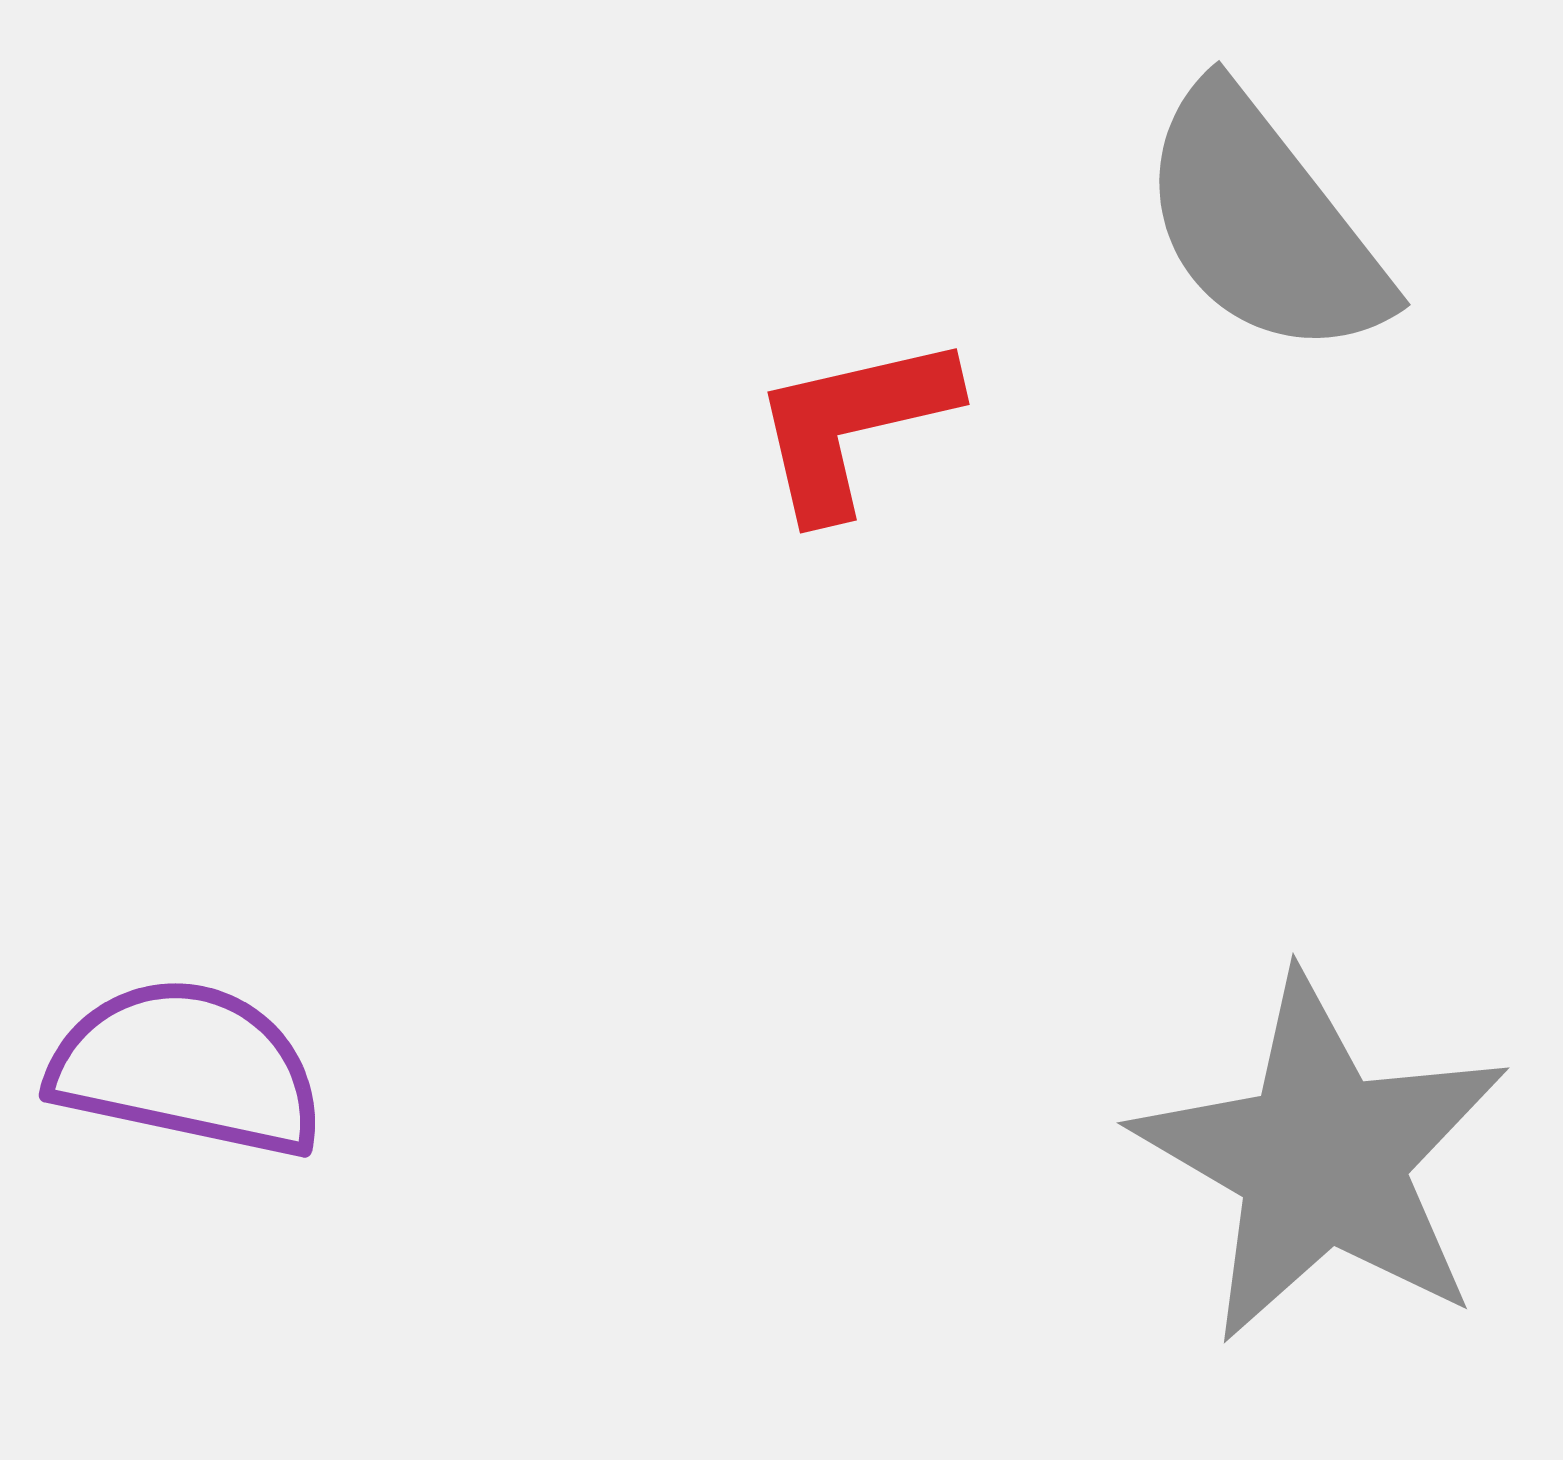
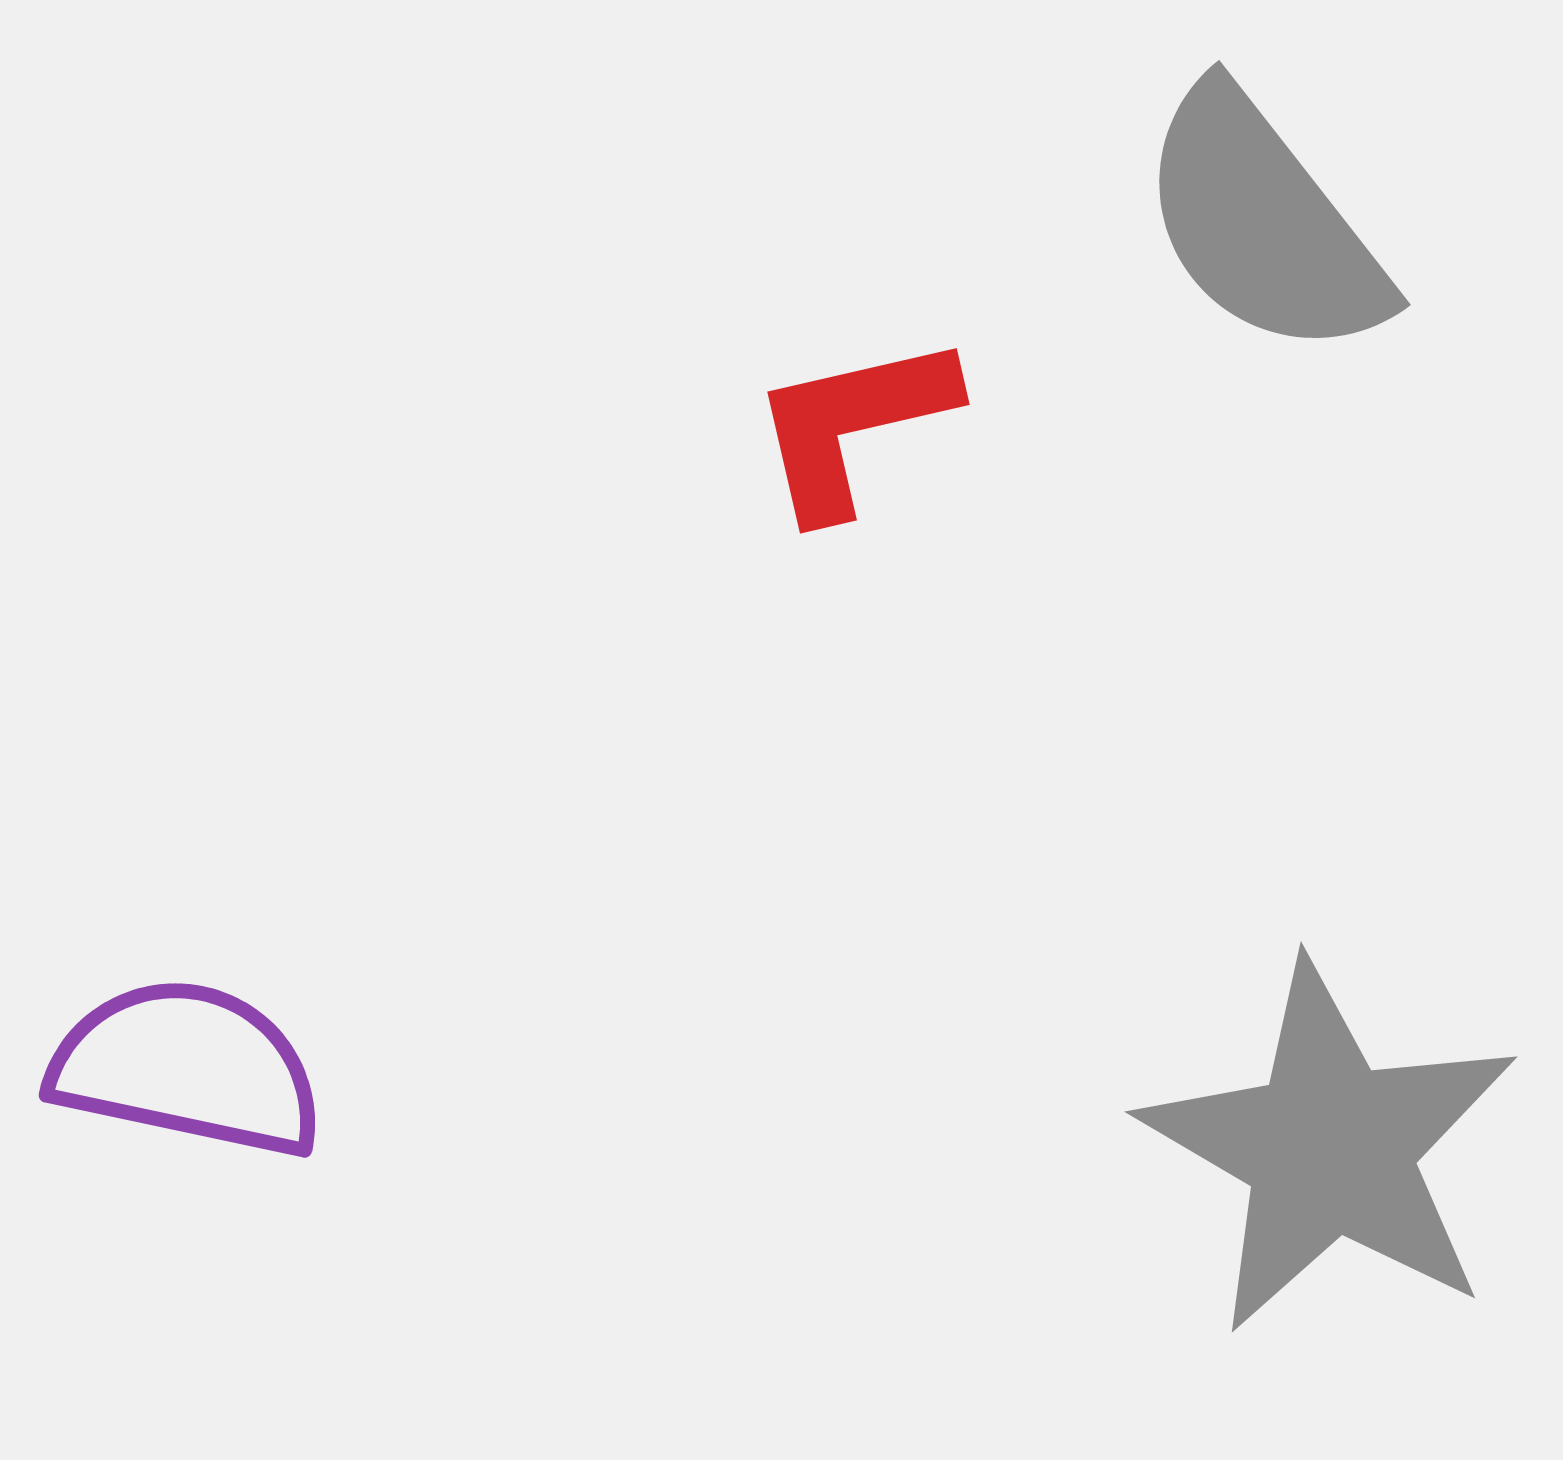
gray star: moved 8 px right, 11 px up
